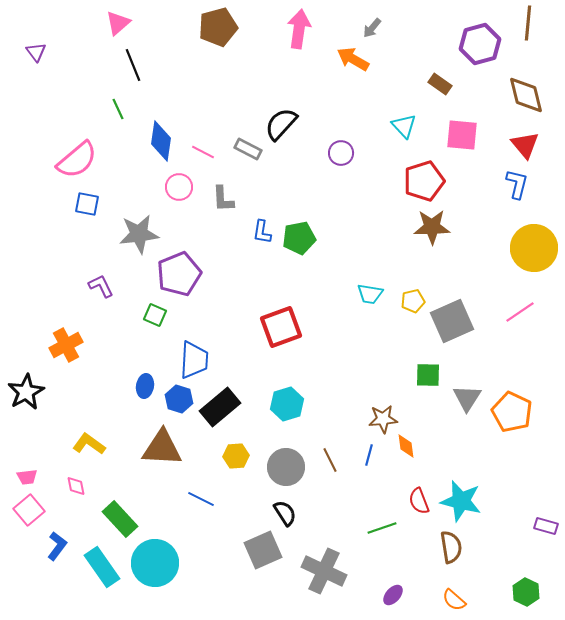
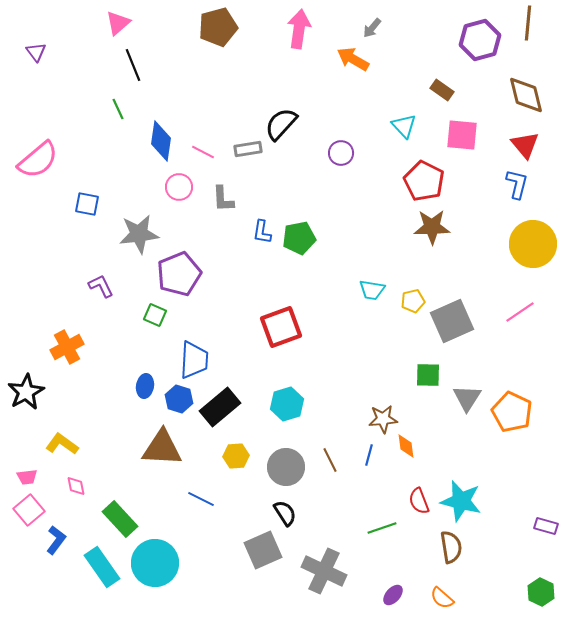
purple hexagon at (480, 44): moved 4 px up
brown rectangle at (440, 84): moved 2 px right, 6 px down
gray rectangle at (248, 149): rotated 36 degrees counterclockwise
pink semicircle at (77, 160): moved 39 px left
red pentagon at (424, 181): rotated 27 degrees counterclockwise
yellow circle at (534, 248): moved 1 px left, 4 px up
cyan trapezoid at (370, 294): moved 2 px right, 4 px up
orange cross at (66, 345): moved 1 px right, 2 px down
yellow L-shape at (89, 444): moved 27 px left
blue L-shape at (57, 546): moved 1 px left, 6 px up
green hexagon at (526, 592): moved 15 px right
orange semicircle at (454, 600): moved 12 px left, 2 px up
